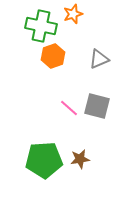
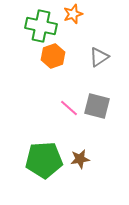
gray triangle: moved 2 px up; rotated 10 degrees counterclockwise
